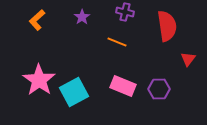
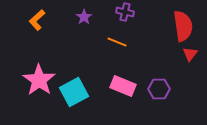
purple star: moved 2 px right
red semicircle: moved 16 px right
red triangle: moved 2 px right, 5 px up
